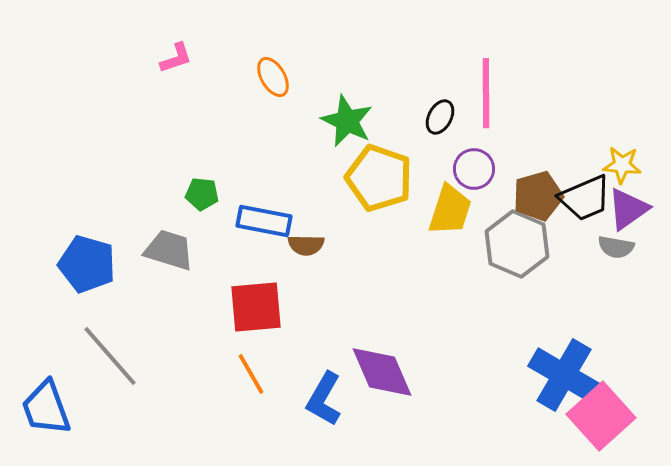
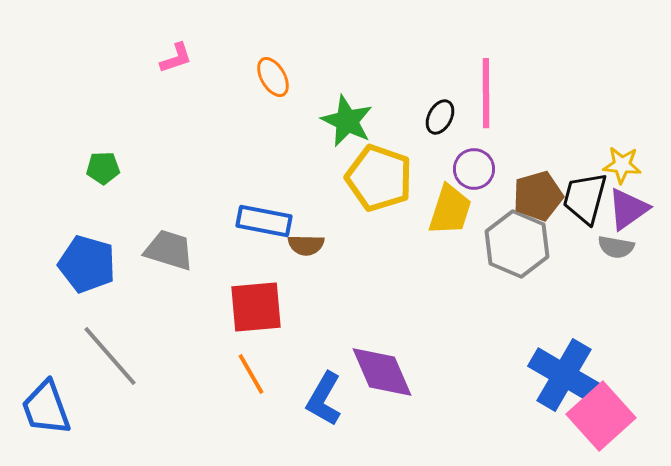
green pentagon: moved 99 px left, 26 px up; rotated 8 degrees counterclockwise
black trapezoid: rotated 128 degrees clockwise
